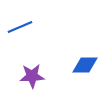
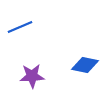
blue diamond: rotated 12 degrees clockwise
